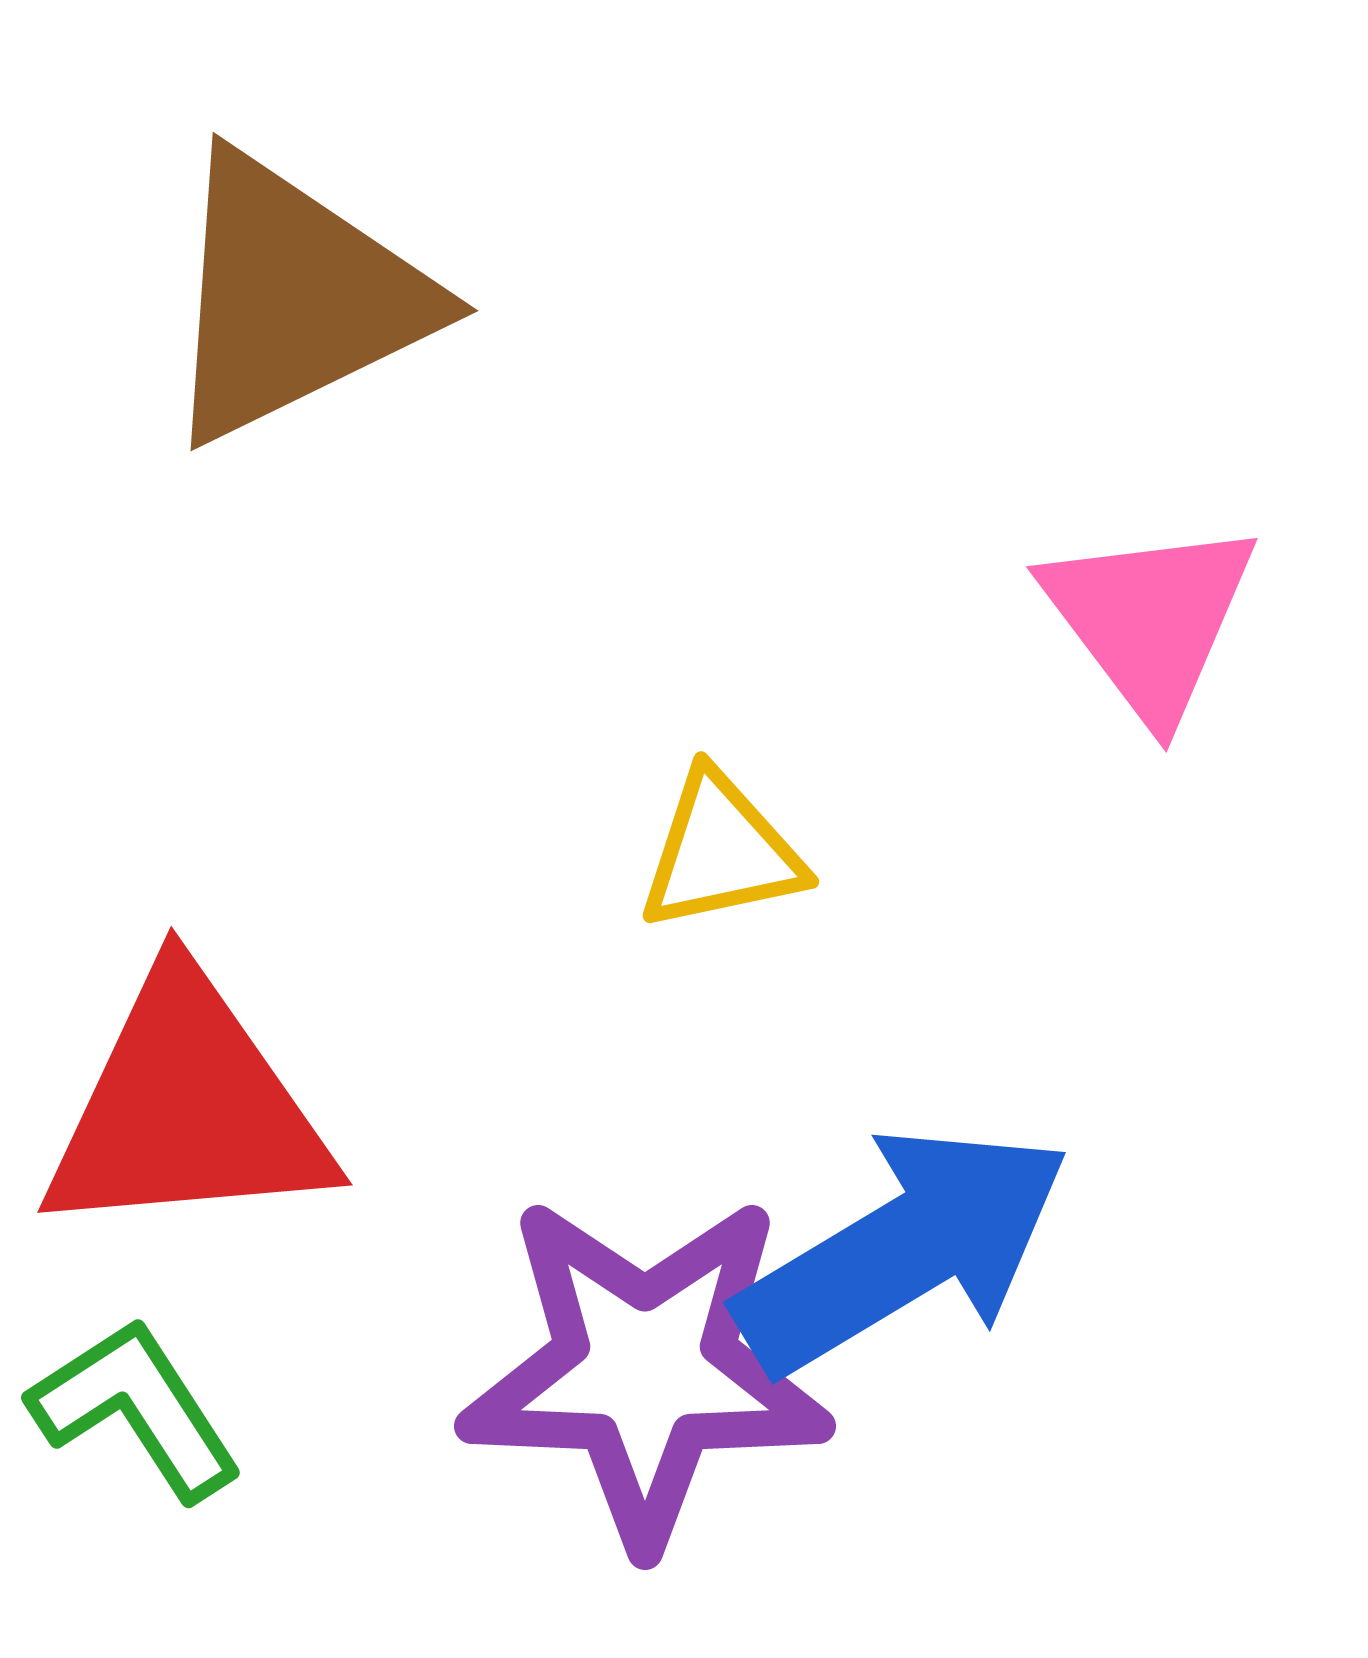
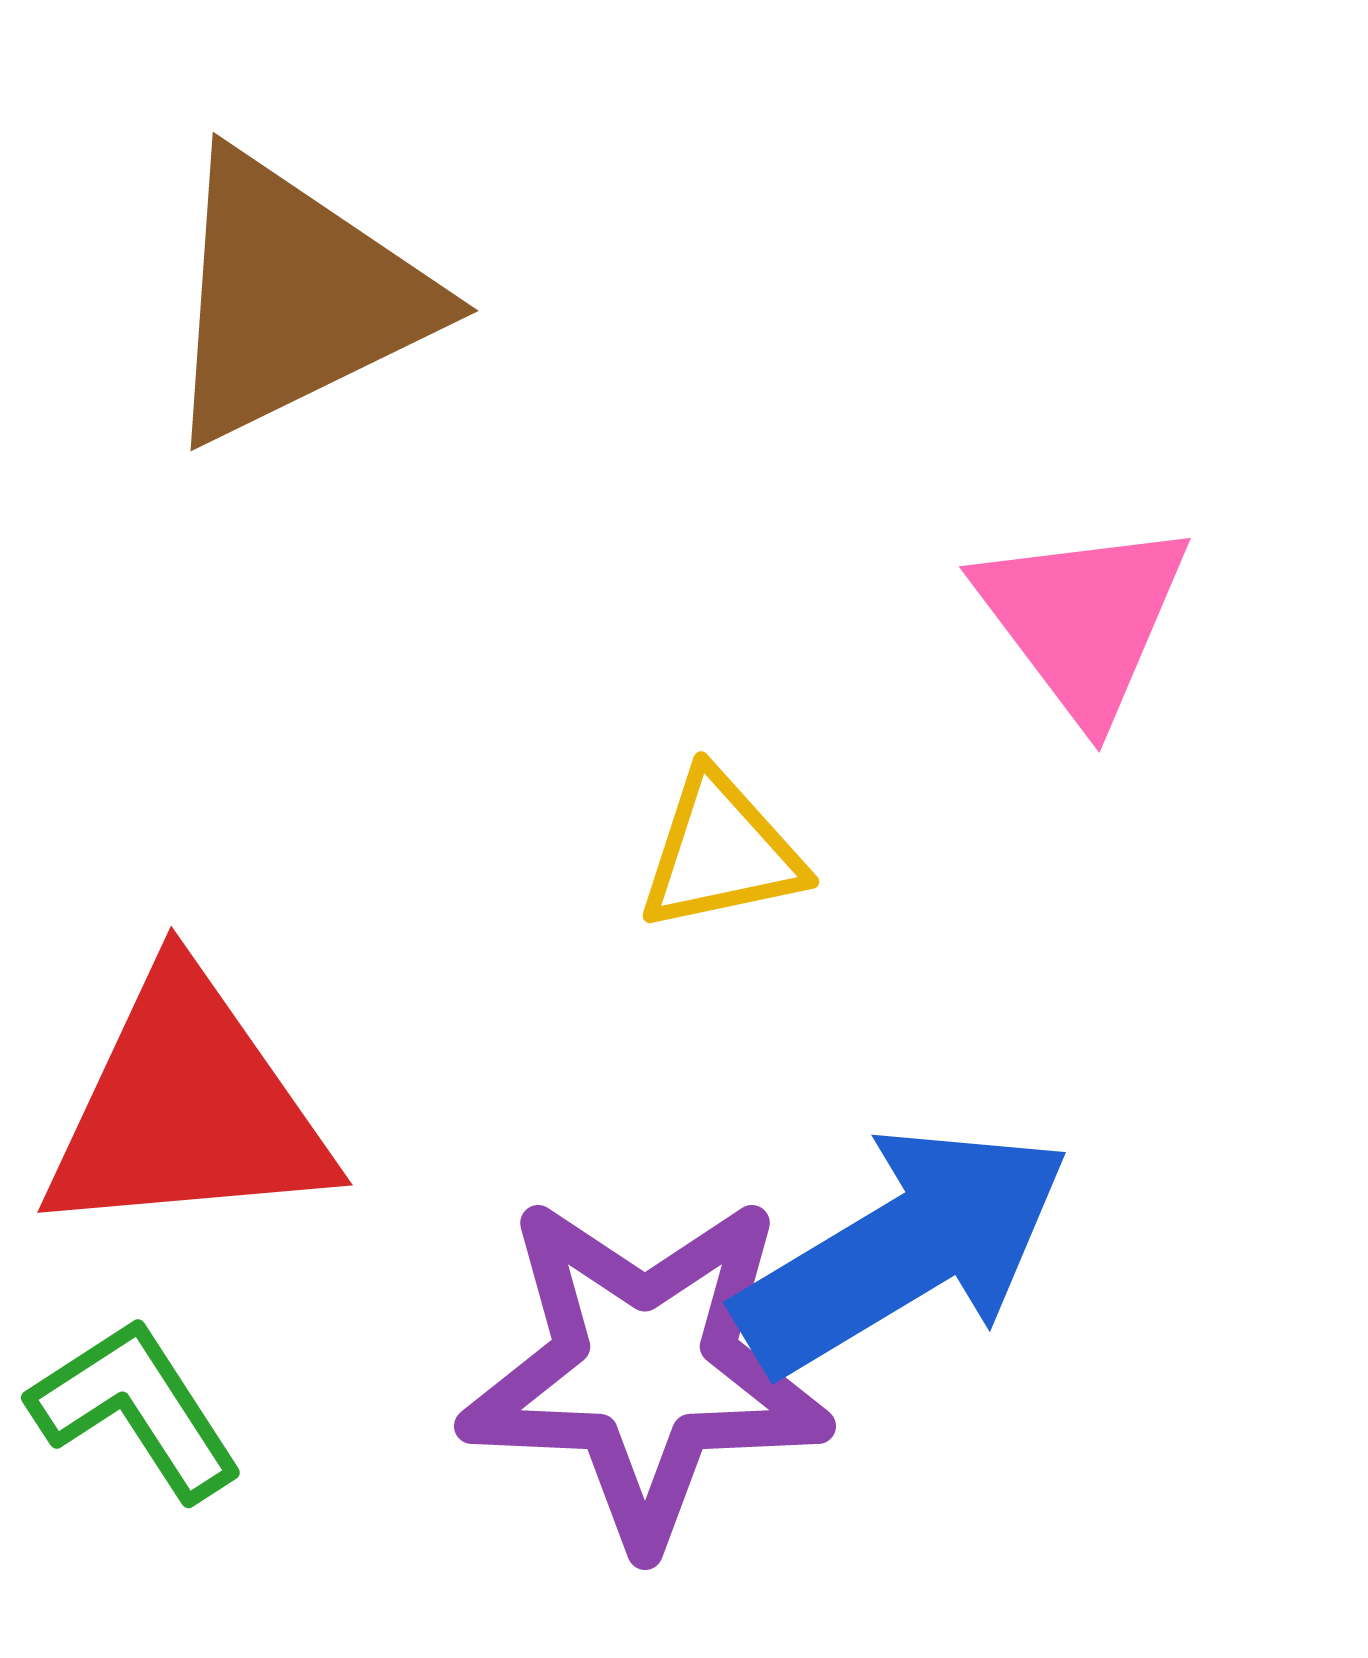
pink triangle: moved 67 px left
